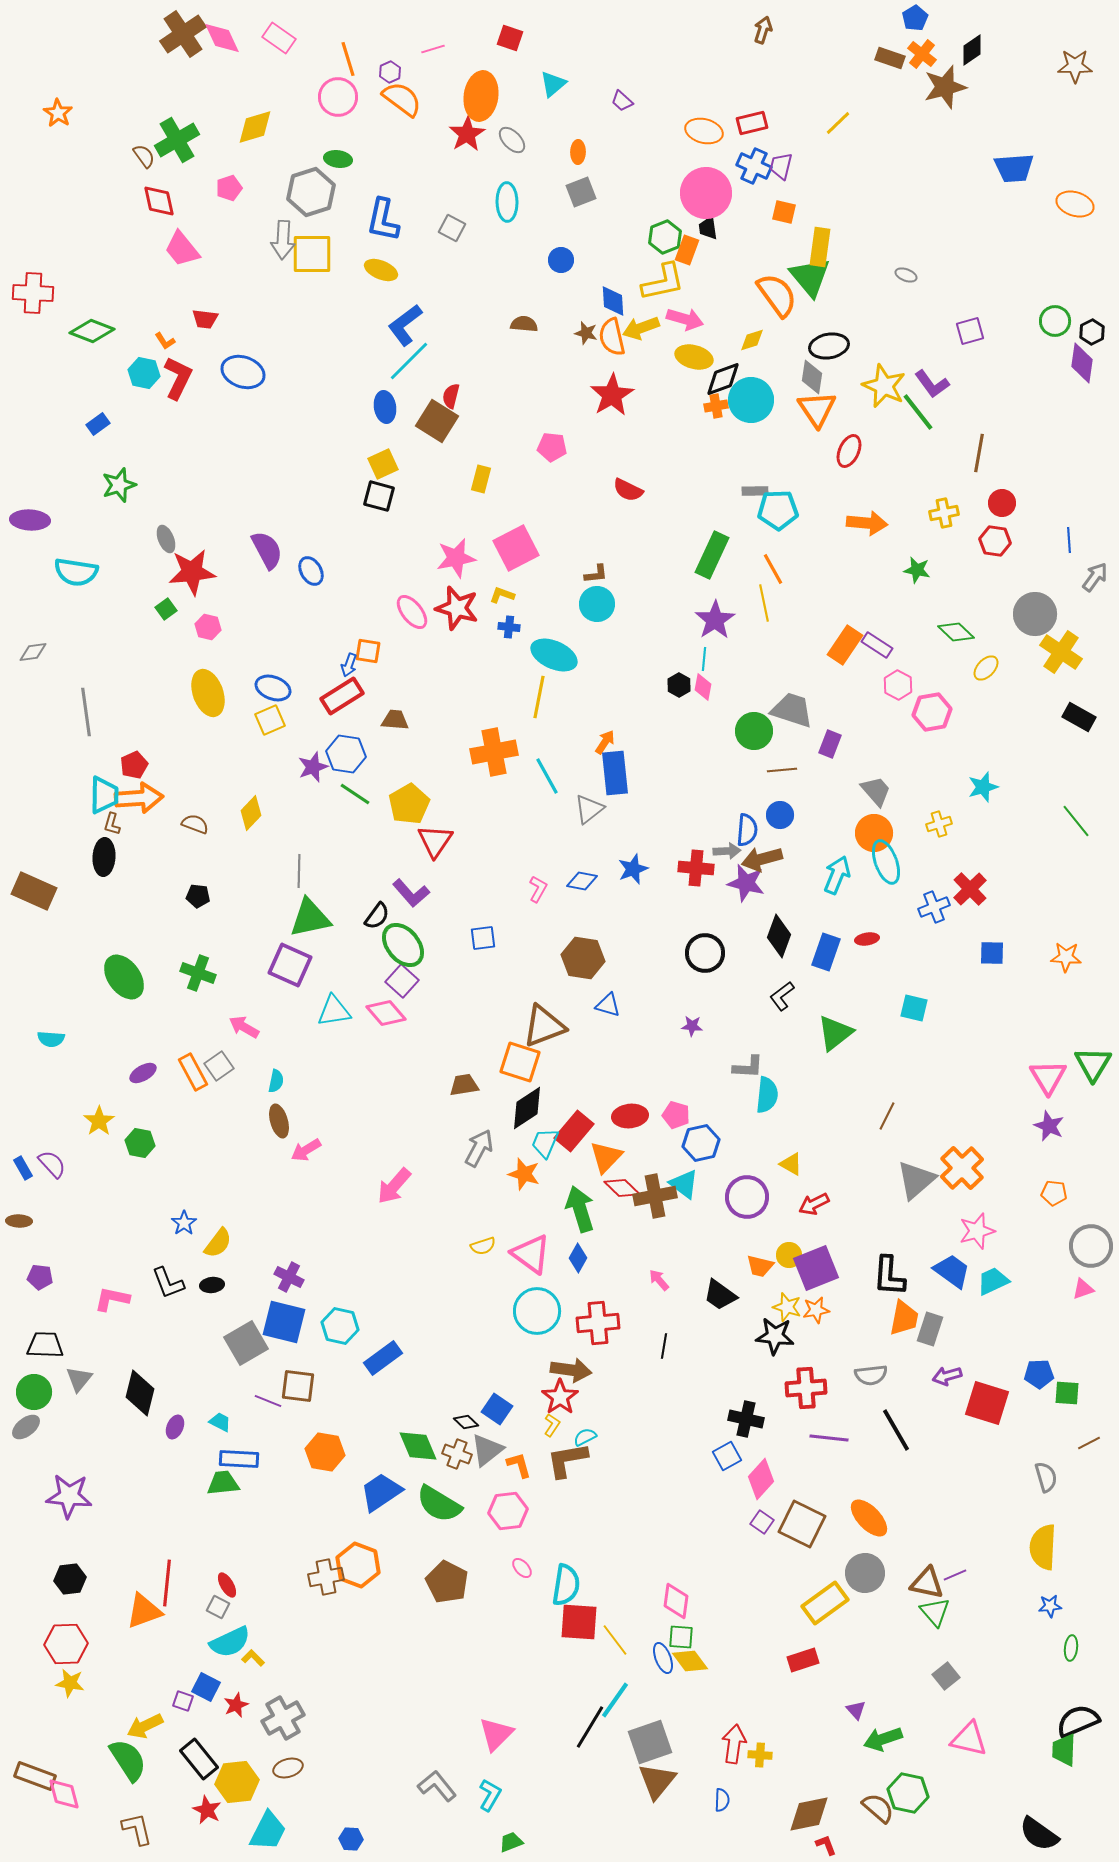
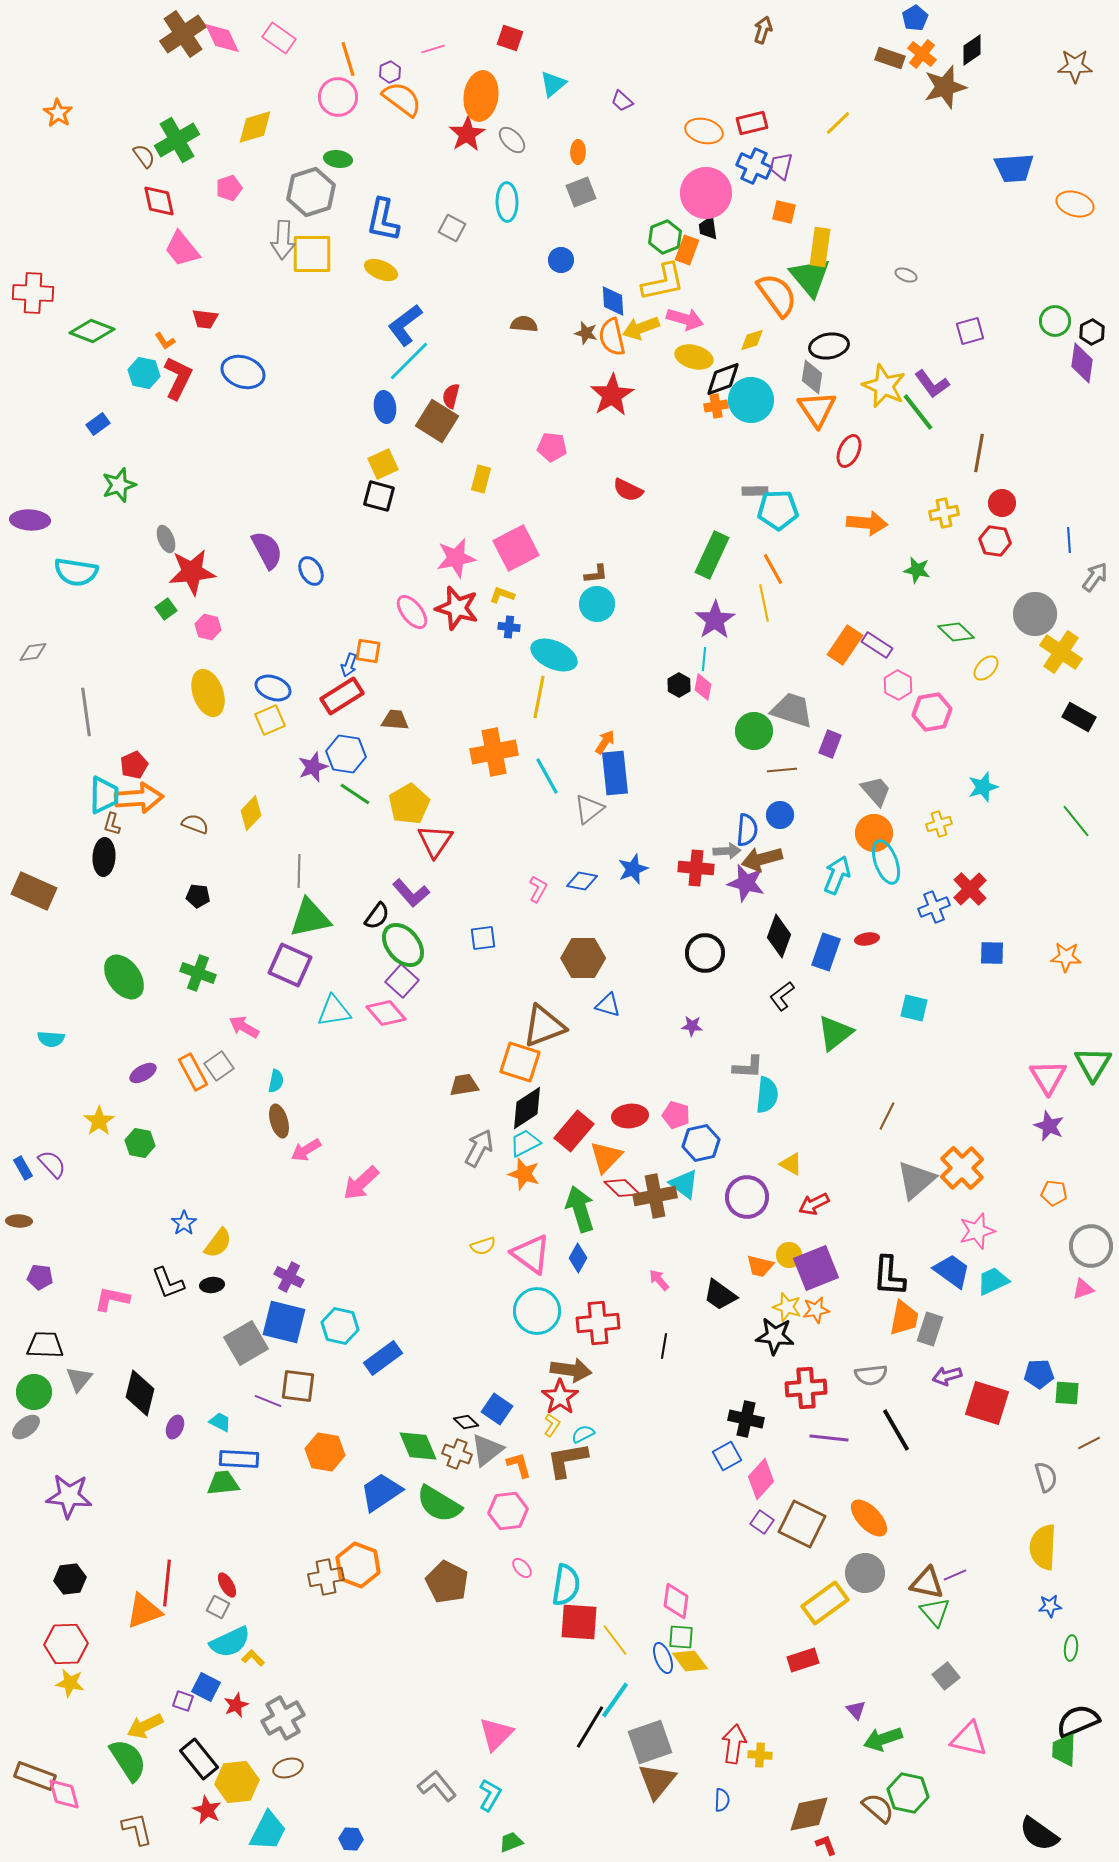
brown hexagon at (583, 958): rotated 9 degrees counterclockwise
cyan trapezoid at (545, 1143): moved 20 px left; rotated 40 degrees clockwise
pink arrow at (394, 1186): moved 33 px left, 3 px up; rotated 6 degrees clockwise
cyan semicircle at (585, 1437): moved 2 px left, 3 px up
